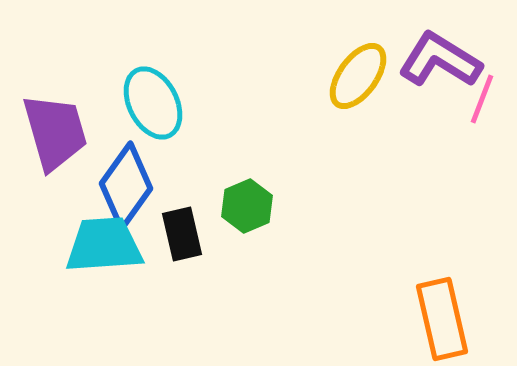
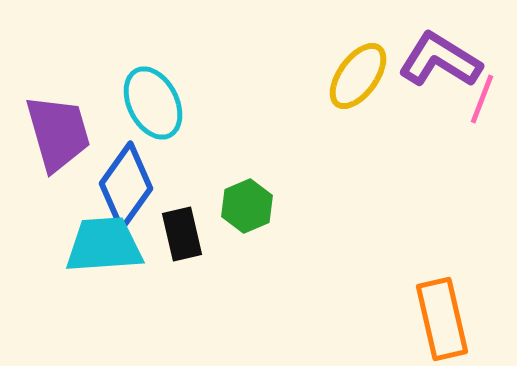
purple trapezoid: moved 3 px right, 1 px down
